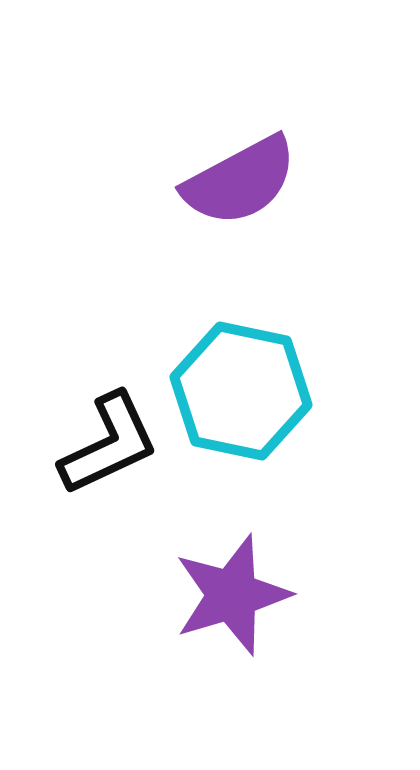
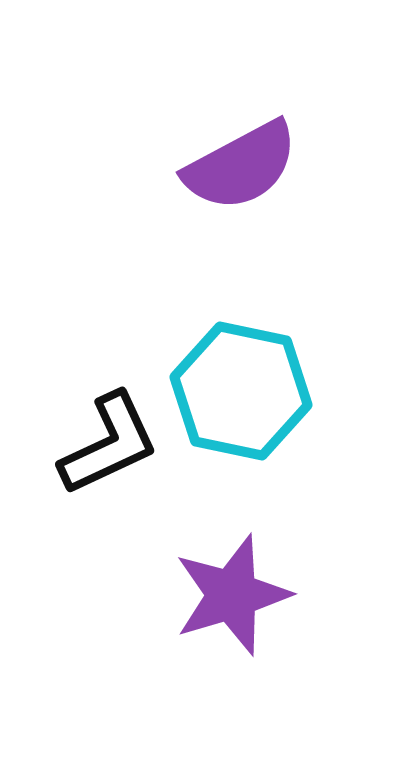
purple semicircle: moved 1 px right, 15 px up
